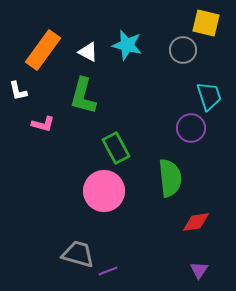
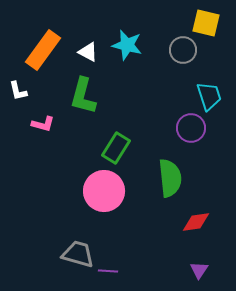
green rectangle: rotated 60 degrees clockwise
purple line: rotated 24 degrees clockwise
